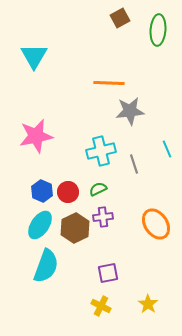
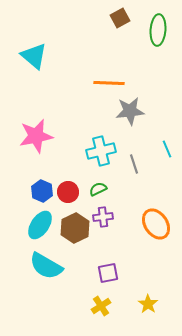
cyan triangle: rotated 20 degrees counterclockwise
cyan semicircle: rotated 100 degrees clockwise
yellow cross: rotated 30 degrees clockwise
